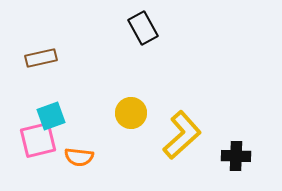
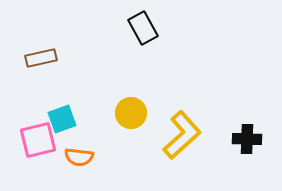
cyan square: moved 11 px right, 3 px down
black cross: moved 11 px right, 17 px up
